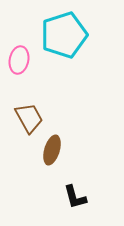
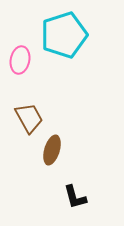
pink ellipse: moved 1 px right
